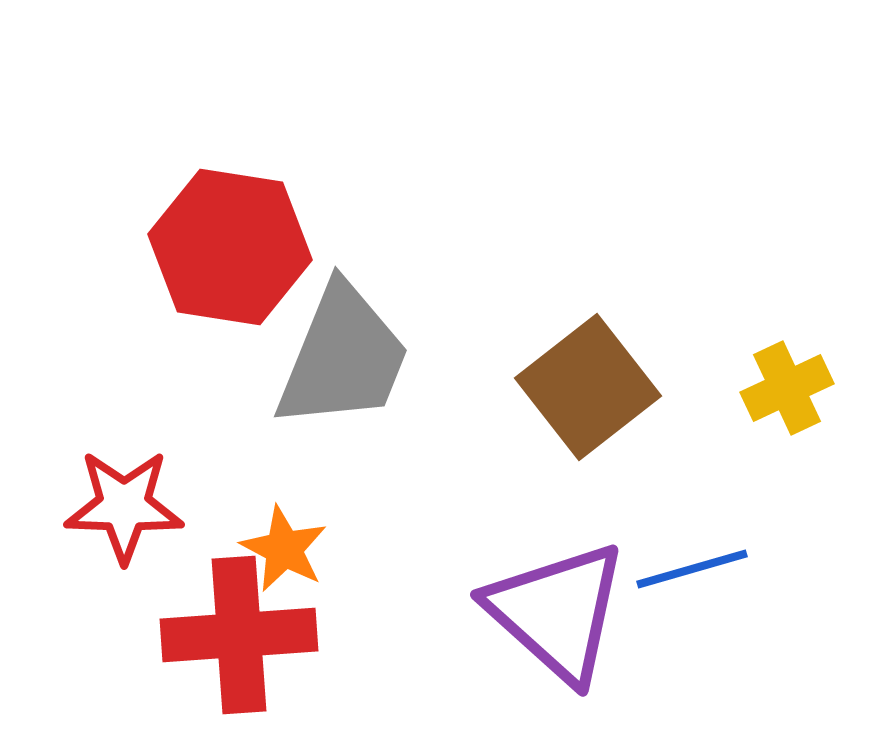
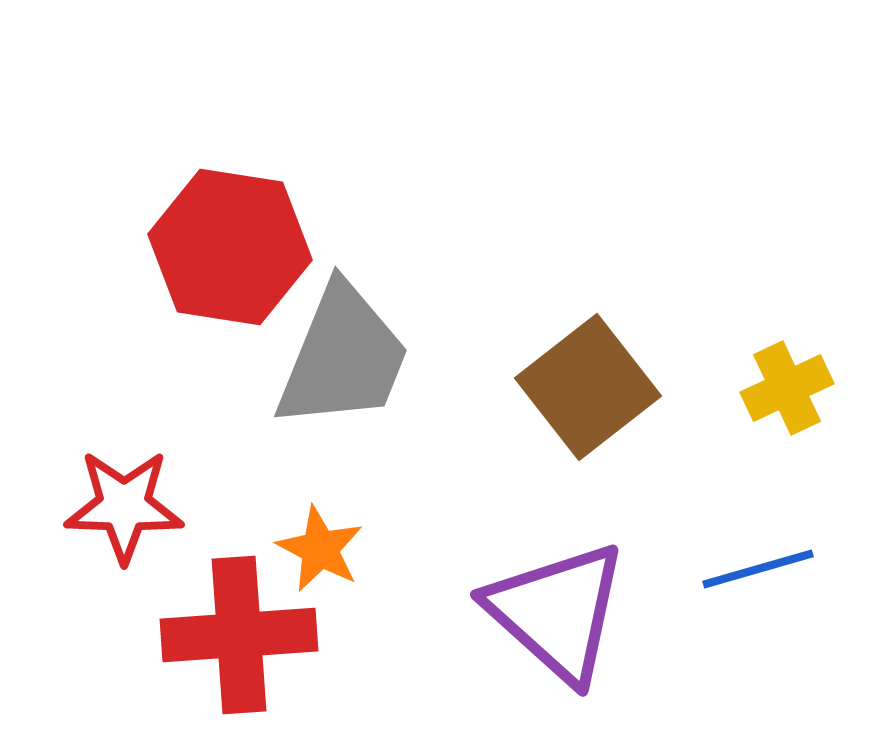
orange star: moved 36 px right
blue line: moved 66 px right
